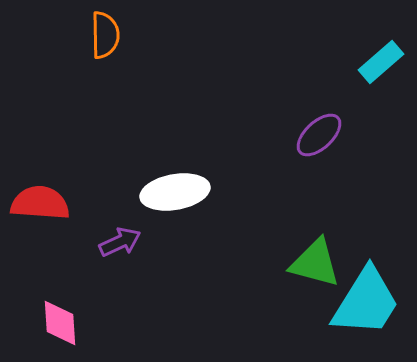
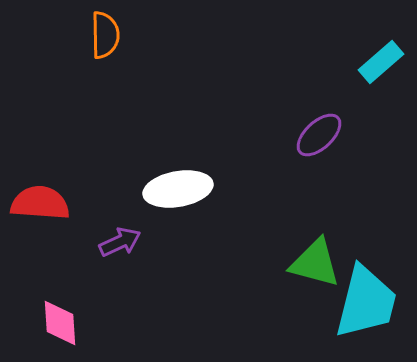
white ellipse: moved 3 px right, 3 px up
cyan trapezoid: rotated 18 degrees counterclockwise
